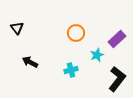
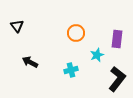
black triangle: moved 2 px up
purple rectangle: rotated 42 degrees counterclockwise
